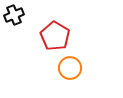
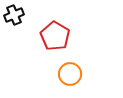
orange circle: moved 6 px down
